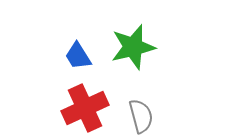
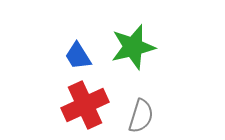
red cross: moved 3 px up
gray semicircle: rotated 32 degrees clockwise
